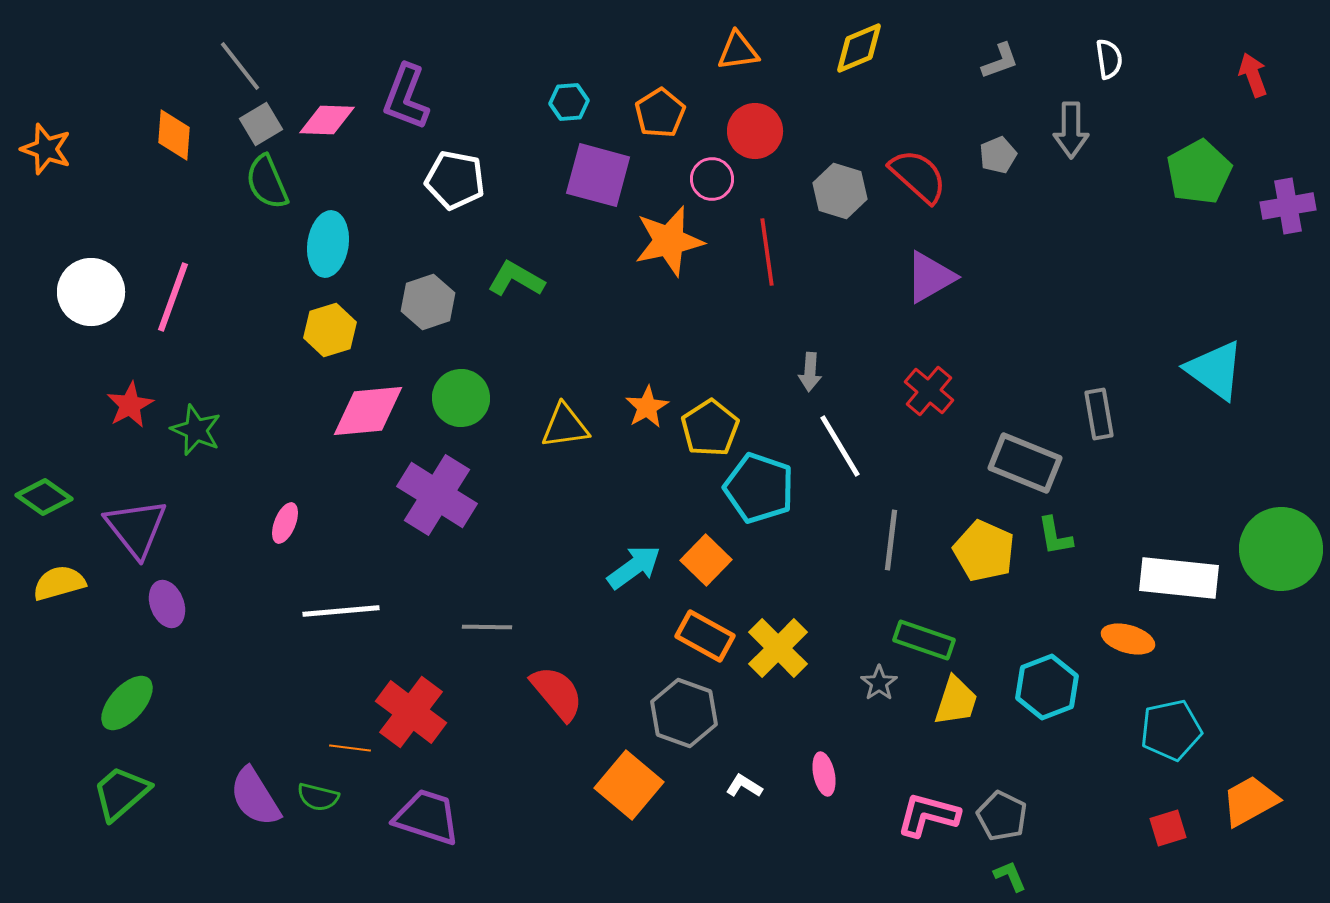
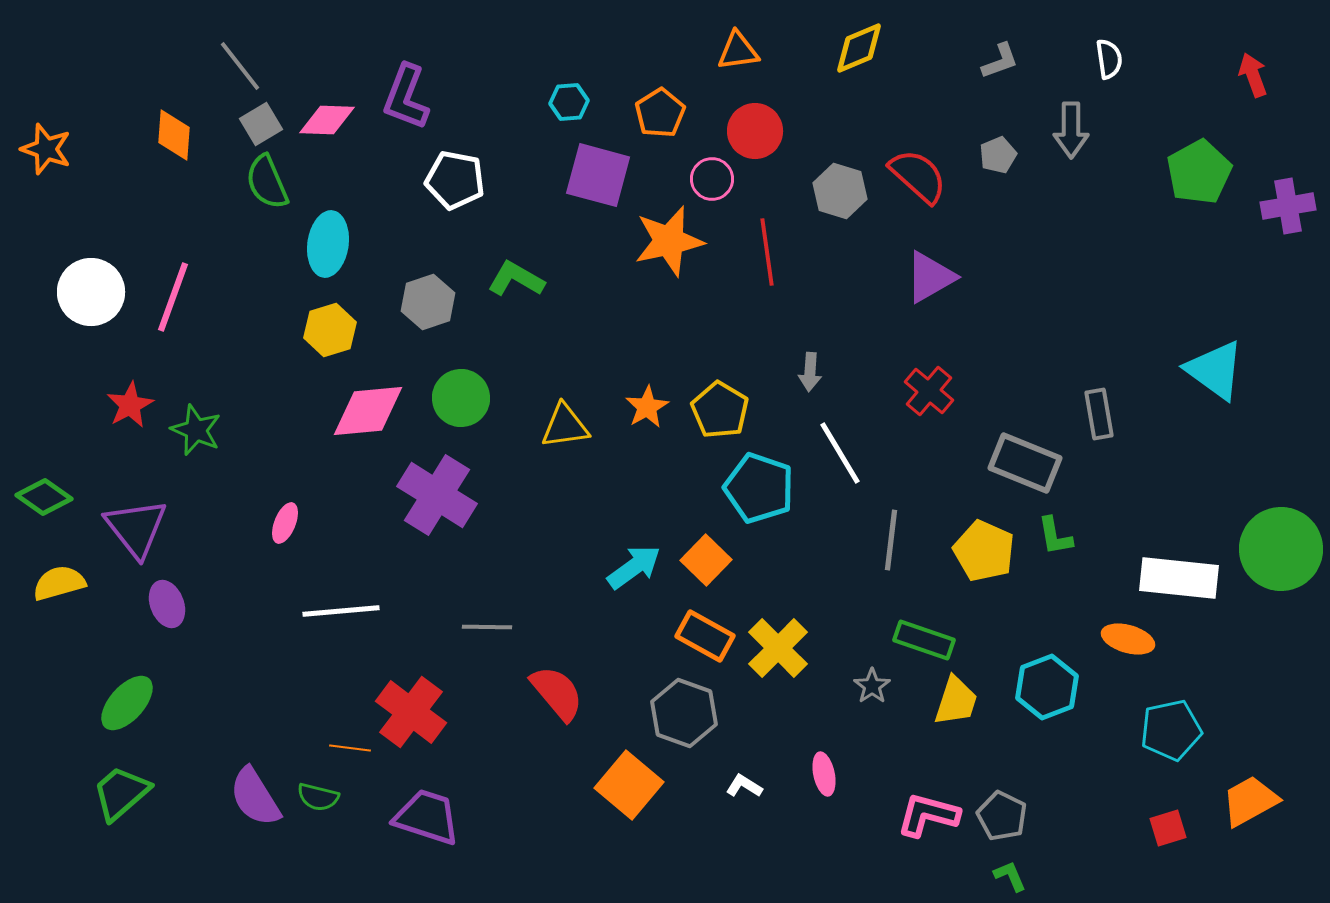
yellow pentagon at (710, 428): moved 10 px right, 18 px up; rotated 8 degrees counterclockwise
white line at (840, 446): moved 7 px down
gray star at (879, 683): moved 7 px left, 3 px down
